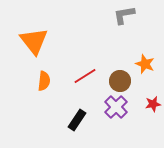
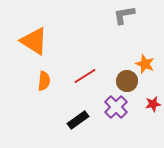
orange triangle: rotated 20 degrees counterclockwise
brown circle: moved 7 px right
black rectangle: moved 1 px right; rotated 20 degrees clockwise
